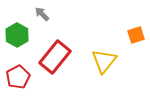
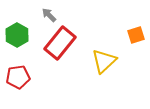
gray arrow: moved 7 px right, 1 px down
red rectangle: moved 5 px right, 14 px up
yellow triangle: rotated 8 degrees clockwise
red pentagon: rotated 20 degrees clockwise
